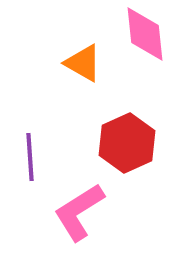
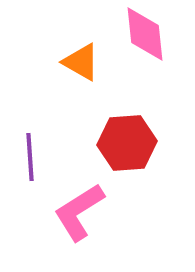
orange triangle: moved 2 px left, 1 px up
red hexagon: rotated 20 degrees clockwise
